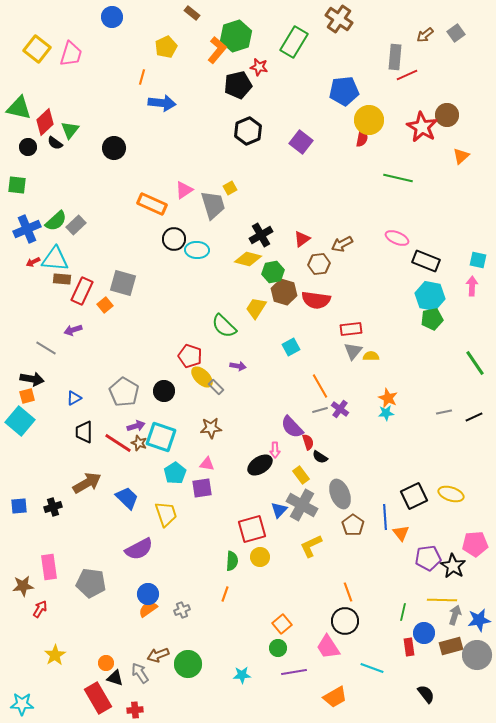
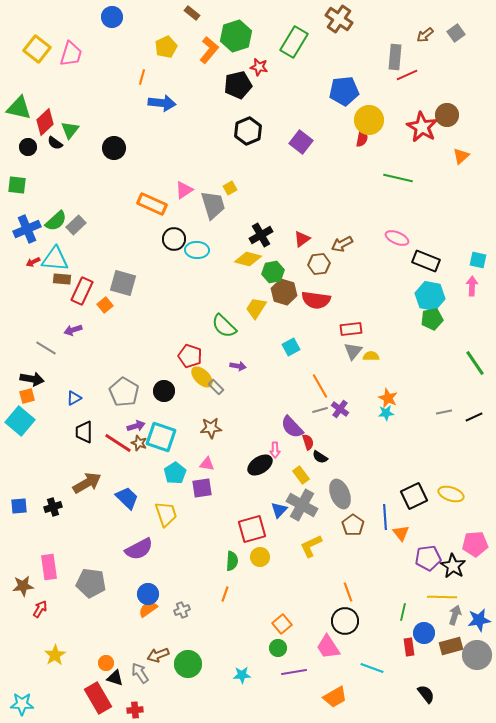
orange L-shape at (217, 50): moved 8 px left
yellow line at (442, 600): moved 3 px up
